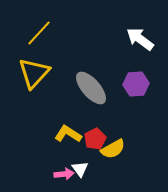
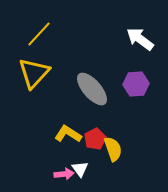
yellow line: moved 1 px down
gray ellipse: moved 1 px right, 1 px down
yellow semicircle: rotated 80 degrees counterclockwise
